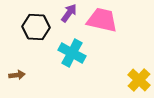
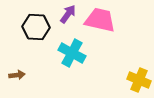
purple arrow: moved 1 px left, 1 px down
pink trapezoid: moved 2 px left
yellow cross: rotated 20 degrees counterclockwise
